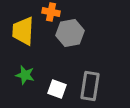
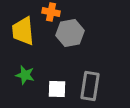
yellow trapezoid: rotated 8 degrees counterclockwise
white square: rotated 18 degrees counterclockwise
